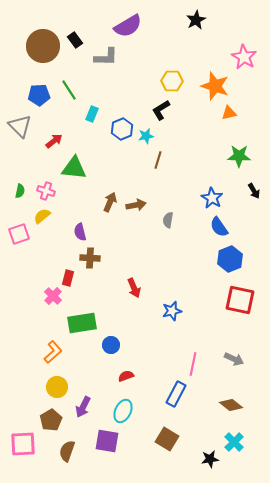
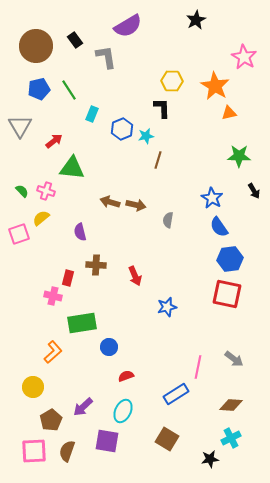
brown circle at (43, 46): moved 7 px left
gray L-shape at (106, 57): rotated 100 degrees counterclockwise
orange star at (215, 86): rotated 12 degrees clockwise
blue pentagon at (39, 95): moved 6 px up; rotated 10 degrees counterclockwise
black L-shape at (161, 110): moved 1 px right, 2 px up; rotated 120 degrees clockwise
gray triangle at (20, 126): rotated 15 degrees clockwise
green triangle at (74, 168): moved 2 px left
green semicircle at (20, 191): moved 2 px right; rotated 56 degrees counterclockwise
brown arrow at (110, 202): rotated 96 degrees counterclockwise
brown arrow at (136, 205): rotated 24 degrees clockwise
yellow semicircle at (42, 216): moved 1 px left, 2 px down
brown cross at (90, 258): moved 6 px right, 7 px down
blue hexagon at (230, 259): rotated 15 degrees clockwise
red arrow at (134, 288): moved 1 px right, 12 px up
pink cross at (53, 296): rotated 30 degrees counterclockwise
red square at (240, 300): moved 13 px left, 6 px up
blue star at (172, 311): moved 5 px left, 4 px up
blue circle at (111, 345): moved 2 px left, 2 px down
gray arrow at (234, 359): rotated 12 degrees clockwise
pink line at (193, 364): moved 5 px right, 3 px down
yellow circle at (57, 387): moved 24 px left
blue rectangle at (176, 394): rotated 30 degrees clockwise
brown diamond at (231, 405): rotated 35 degrees counterclockwise
purple arrow at (83, 407): rotated 20 degrees clockwise
cyan cross at (234, 442): moved 3 px left, 4 px up; rotated 18 degrees clockwise
pink square at (23, 444): moved 11 px right, 7 px down
